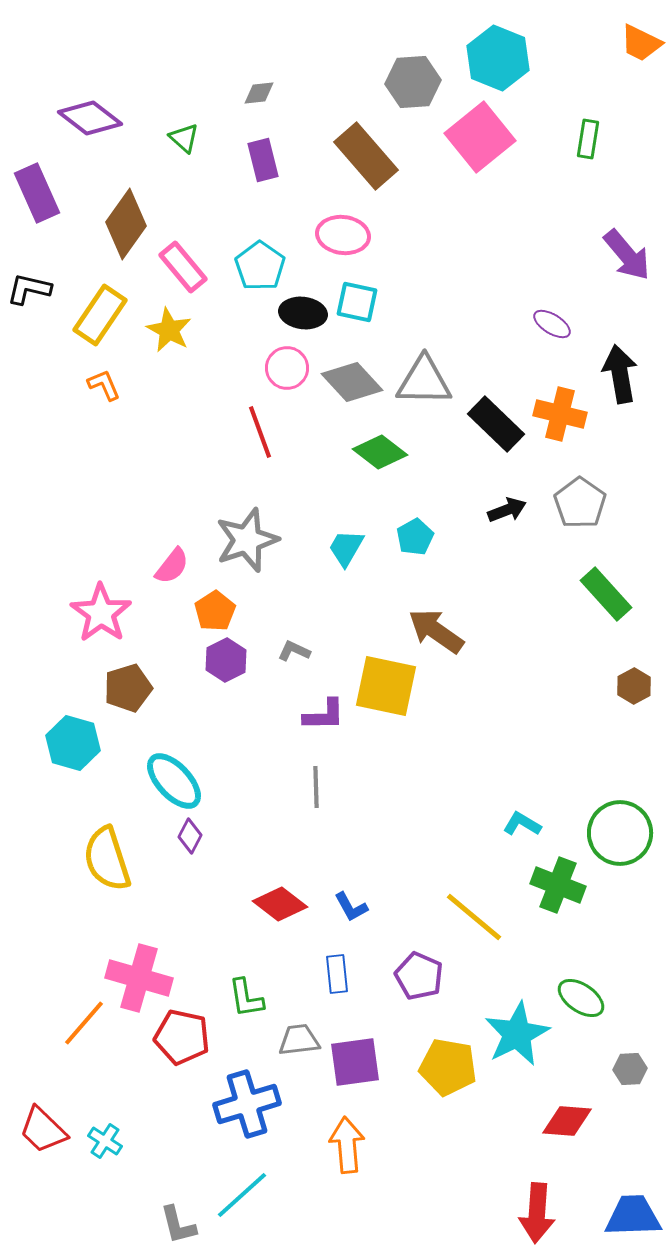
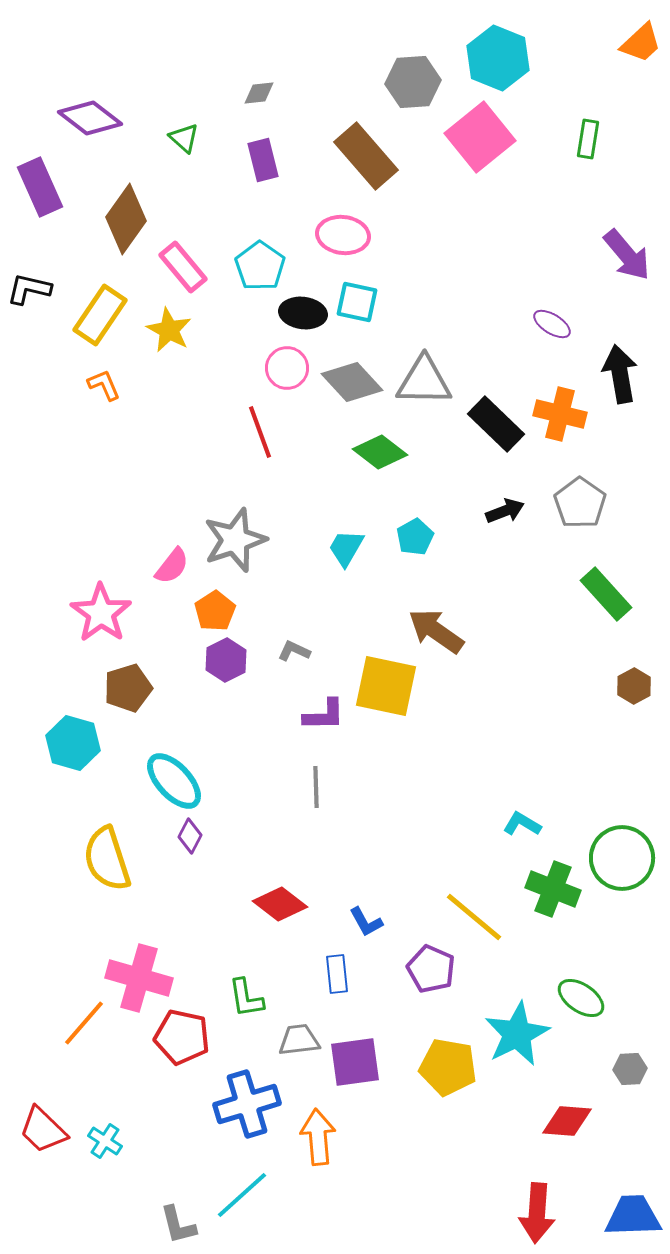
orange trapezoid at (641, 43): rotated 69 degrees counterclockwise
purple rectangle at (37, 193): moved 3 px right, 6 px up
brown diamond at (126, 224): moved 5 px up
black arrow at (507, 510): moved 2 px left, 1 px down
gray star at (247, 540): moved 12 px left
green circle at (620, 833): moved 2 px right, 25 px down
green cross at (558, 885): moved 5 px left, 4 px down
blue L-shape at (351, 907): moved 15 px right, 15 px down
purple pentagon at (419, 976): moved 12 px right, 7 px up
orange arrow at (347, 1145): moved 29 px left, 8 px up
